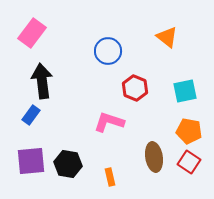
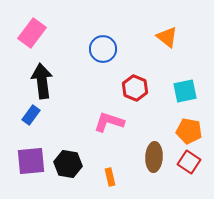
blue circle: moved 5 px left, 2 px up
brown ellipse: rotated 12 degrees clockwise
